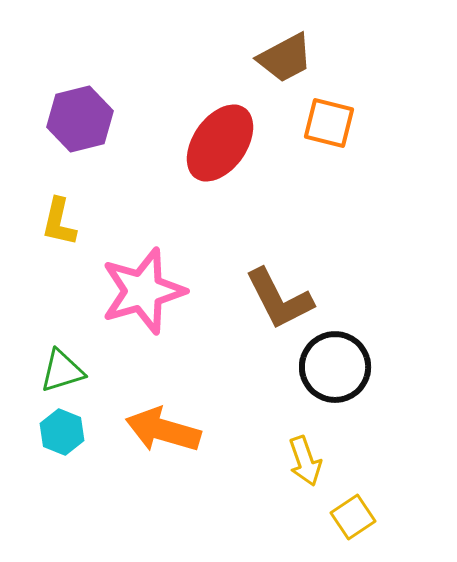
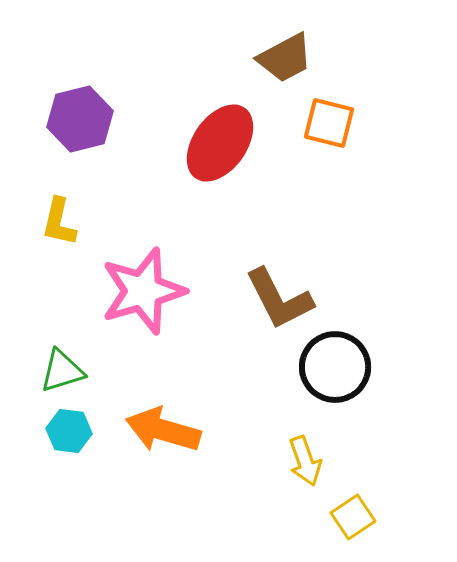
cyan hexagon: moved 7 px right, 1 px up; rotated 15 degrees counterclockwise
